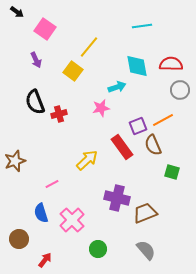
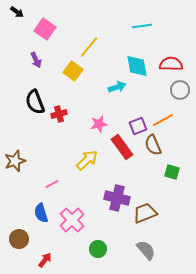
pink star: moved 2 px left, 16 px down
